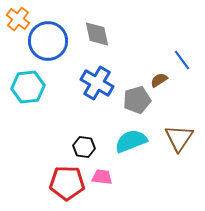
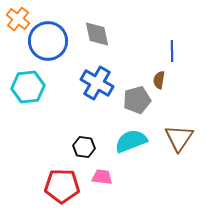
blue line: moved 10 px left, 9 px up; rotated 35 degrees clockwise
brown semicircle: rotated 48 degrees counterclockwise
red pentagon: moved 5 px left, 3 px down
